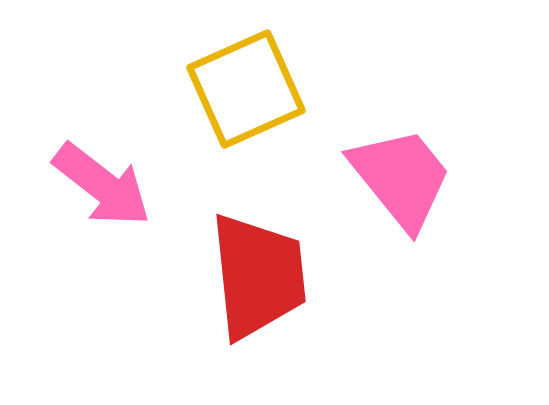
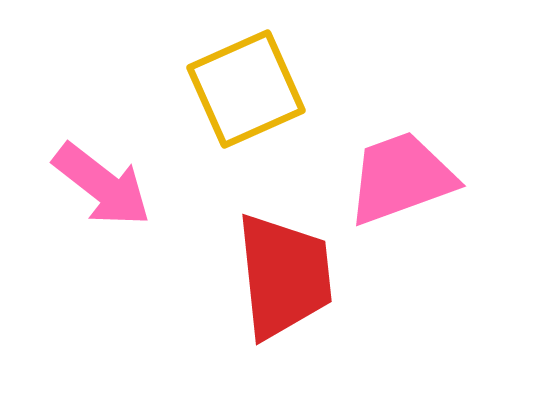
pink trapezoid: rotated 71 degrees counterclockwise
red trapezoid: moved 26 px right
